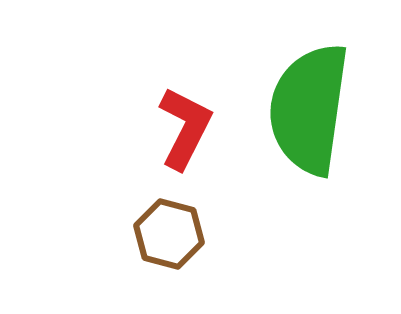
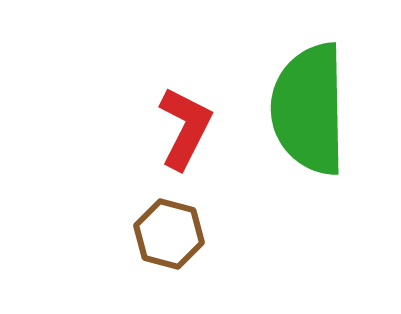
green semicircle: rotated 9 degrees counterclockwise
